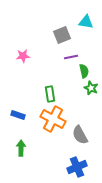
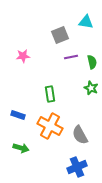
gray square: moved 2 px left
green semicircle: moved 8 px right, 9 px up
orange cross: moved 3 px left, 7 px down
green arrow: rotated 105 degrees clockwise
